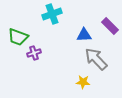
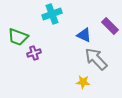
blue triangle: rotated 28 degrees clockwise
